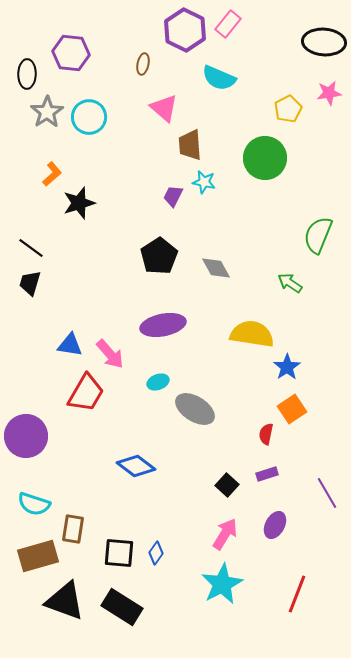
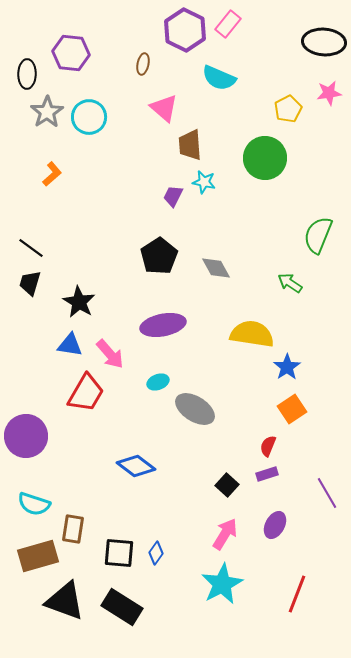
black star at (79, 203): moved 99 px down; rotated 24 degrees counterclockwise
red semicircle at (266, 434): moved 2 px right, 12 px down; rotated 10 degrees clockwise
